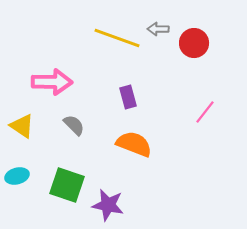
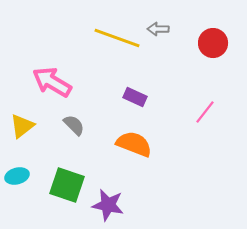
red circle: moved 19 px right
pink arrow: rotated 150 degrees counterclockwise
purple rectangle: moved 7 px right; rotated 50 degrees counterclockwise
yellow triangle: rotated 48 degrees clockwise
